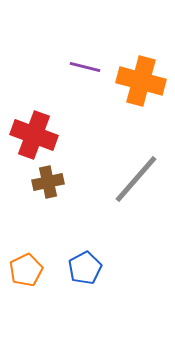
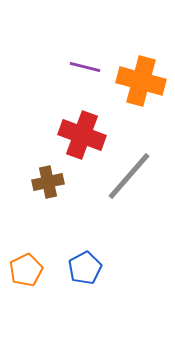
red cross: moved 48 px right
gray line: moved 7 px left, 3 px up
